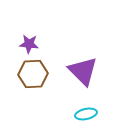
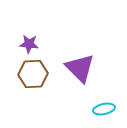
purple triangle: moved 3 px left, 3 px up
cyan ellipse: moved 18 px right, 5 px up
